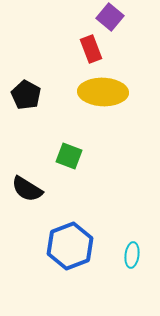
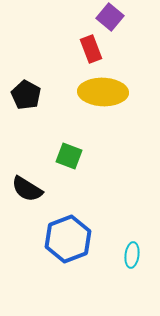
blue hexagon: moved 2 px left, 7 px up
